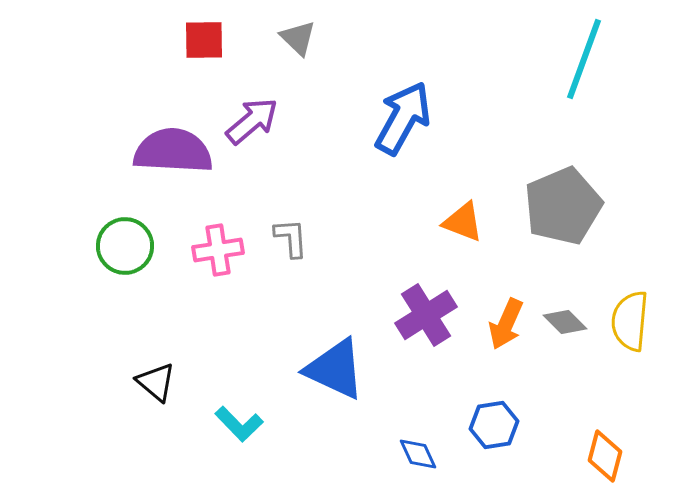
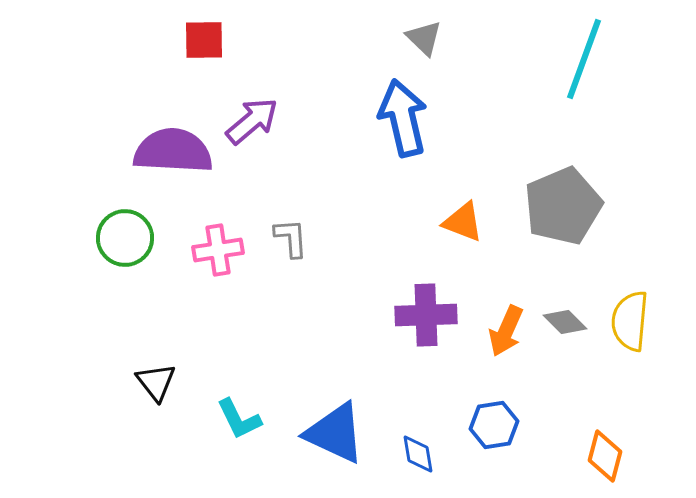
gray triangle: moved 126 px right
blue arrow: rotated 42 degrees counterclockwise
green circle: moved 8 px up
purple cross: rotated 30 degrees clockwise
orange arrow: moved 7 px down
blue triangle: moved 64 px down
black triangle: rotated 12 degrees clockwise
cyan L-shape: moved 5 px up; rotated 18 degrees clockwise
blue diamond: rotated 15 degrees clockwise
